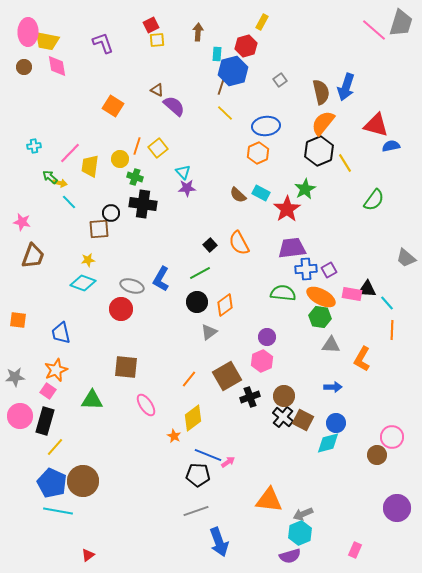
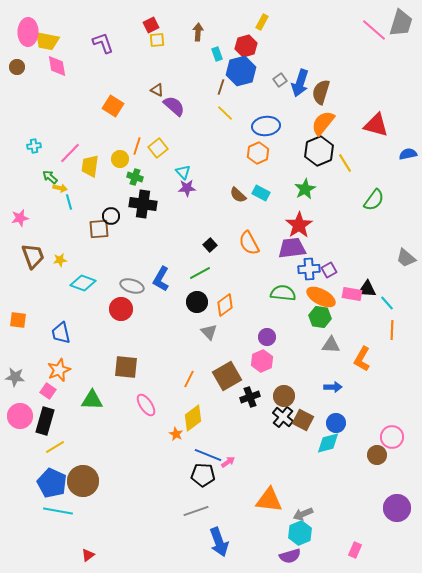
cyan rectangle at (217, 54): rotated 24 degrees counterclockwise
brown circle at (24, 67): moved 7 px left
blue hexagon at (233, 71): moved 8 px right
blue arrow at (346, 87): moved 46 px left, 4 px up
brown semicircle at (321, 92): rotated 150 degrees counterclockwise
blue semicircle at (391, 146): moved 17 px right, 8 px down
yellow arrow at (60, 183): moved 5 px down
cyan line at (69, 202): rotated 28 degrees clockwise
red star at (287, 209): moved 12 px right, 16 px down
black circle at (111, 213): moved 3 px down
pink star at (22, 222): moved 2 px left, 4 px up; rotated 24 degrees counterclockwise
orange semicircle at (239, 243): moved 10 px right
brown trapezoid at (33, 256): rotated 40 degrees counterclockwise
yellow star at (88, 260): moved 28 px left
blue cross at (306, 269): moved 3 px right
gray triangle at (209, 332): rotated 36 degrees counterclockwise
orange star at (56, 370): moved 3 px right
gray star at (15, 377): rotated 12 degrees clockwise
orange line at (189, 379): rotated 12 degrees counterclockwise
orange star at (174, 436): moved 2 px right, 2 px up
yellow line at (55, 447): rotated 18 degrees clockwise
black pentagon at (198, 475): moved 5 px right
